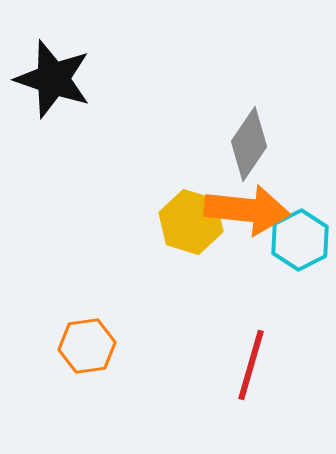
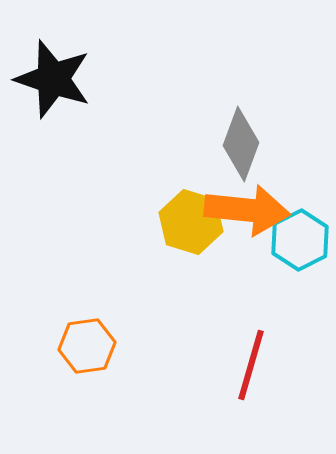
gray diamond: moved 8 px left; rotated 14 degrees counterclockwise
